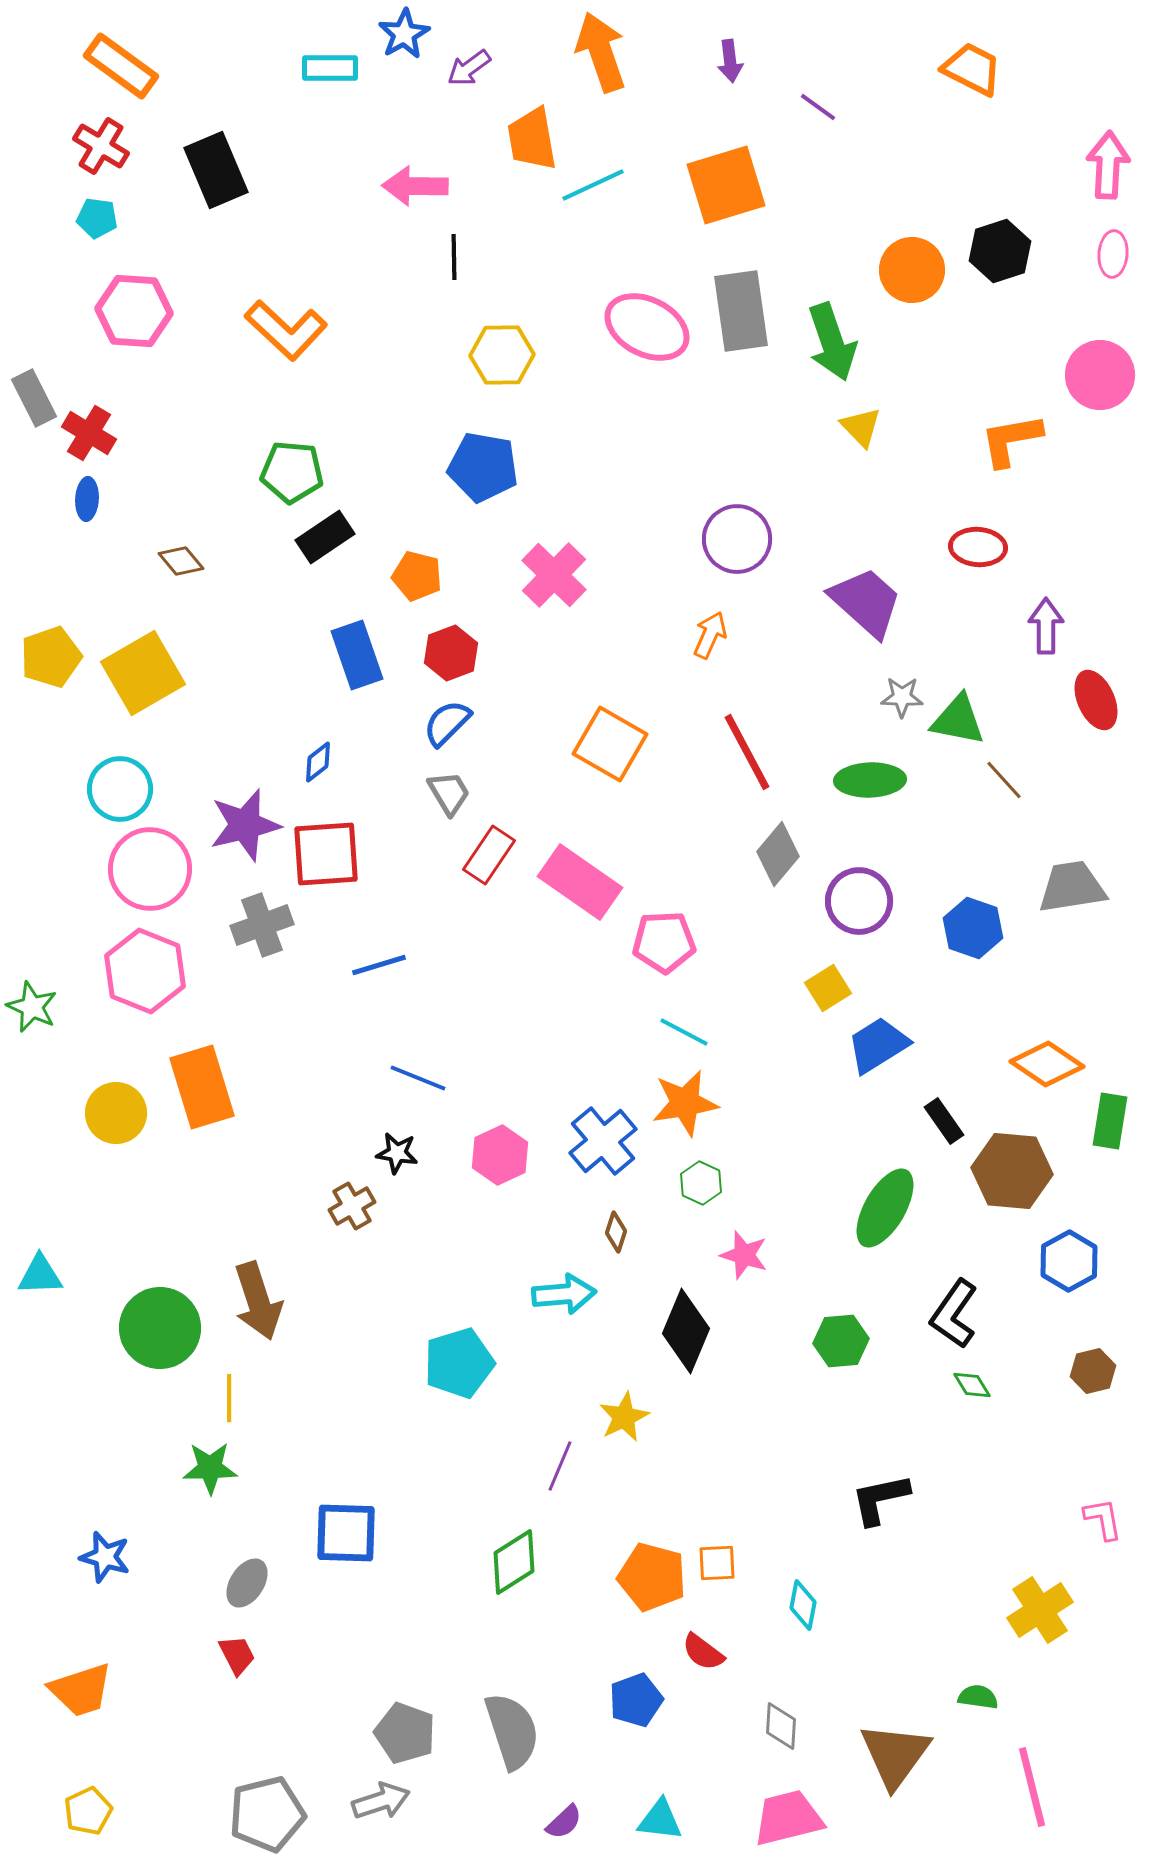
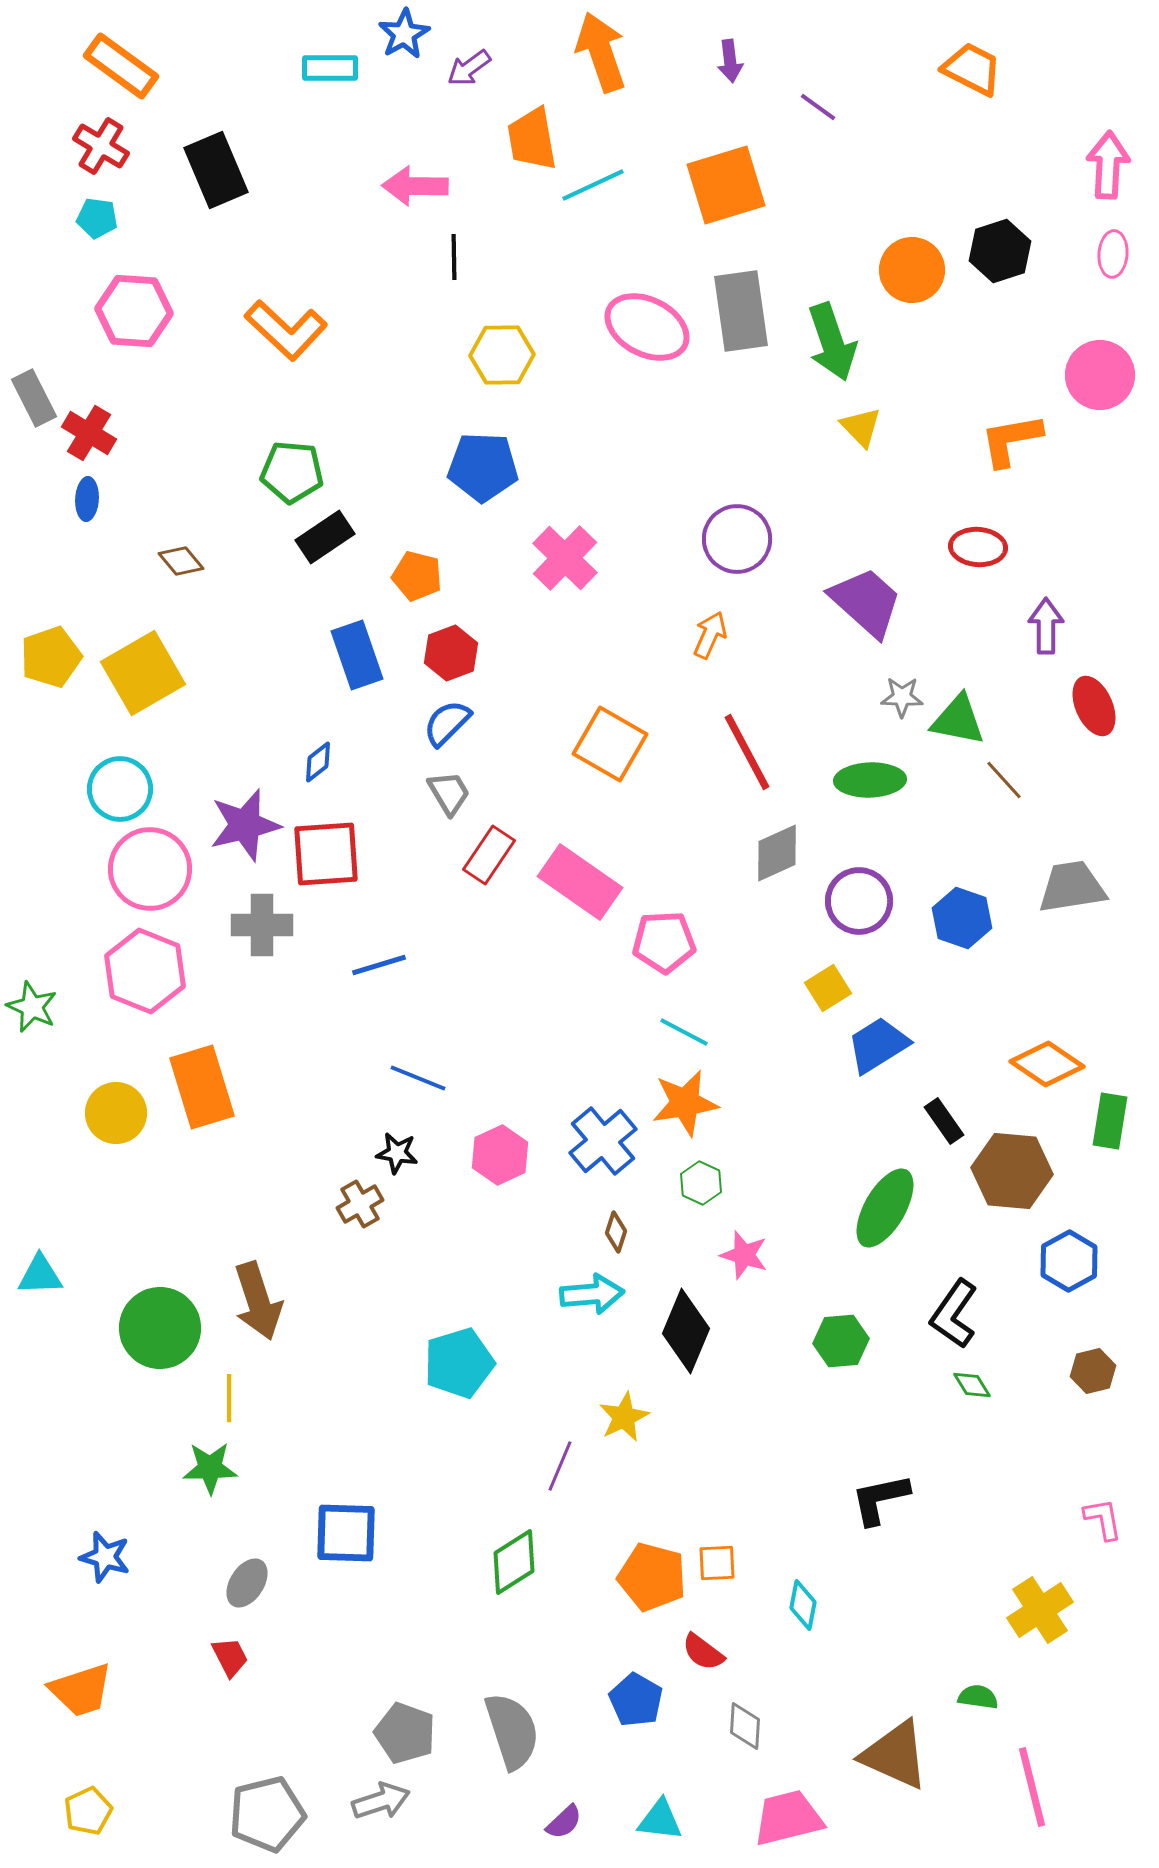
blue pentagon at (483, 467): rotated 8 degrees counterclockwise
pink cross at (554, 575): moved 11 px right, 17 px up
red ellipse at (1096, 700): moved 2 px left, 6 px down
gray diamond at (778, 854): moved 1 px left, 1 px up; rotated 26 degrees clockwise
gray cross at (262, 925): rotated 20 degrees clockwise
blue hexagon at (973, 928): moved 11 px left, 10 px up
brown cross at (352, 1206): moved 8 px right, 2 px up
cyan arrow at (564, 1294): moved 28 px right
red trapezoid at (237, 1655): moved 7 px left, 2 px down
blue pentagon at (636, 1700): rotated 22 degrees counterclockwise
gray diamond at (781, 1726): moved 36 px left
brown triangle at (895, 1755): rotated 42 degrees counterclockwise
